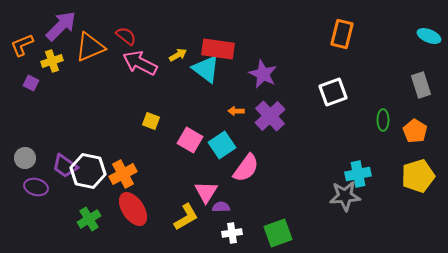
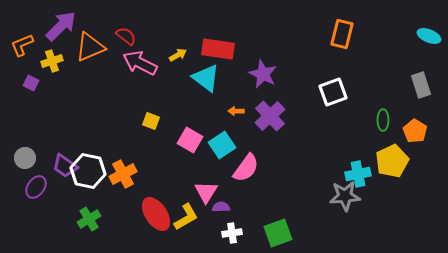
cyan triangle: moved 9 px down
yellow pentagon: moved 26 px left, 15 px up; rotated 8 degrees counterclockwise
purple ellipse: rotated 70 degrees counterclockwise
red ellipse: moved 23 px right, 5 px down
